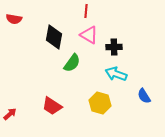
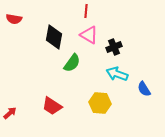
black cross: rotated 21 degrees counterclockwise
cyan arrow: moved 1 px right
blue semicircle: moved 7 px up
yellow hexagon: rotated 10 degrees counterclockwise
red arrow: moved 1 px up
